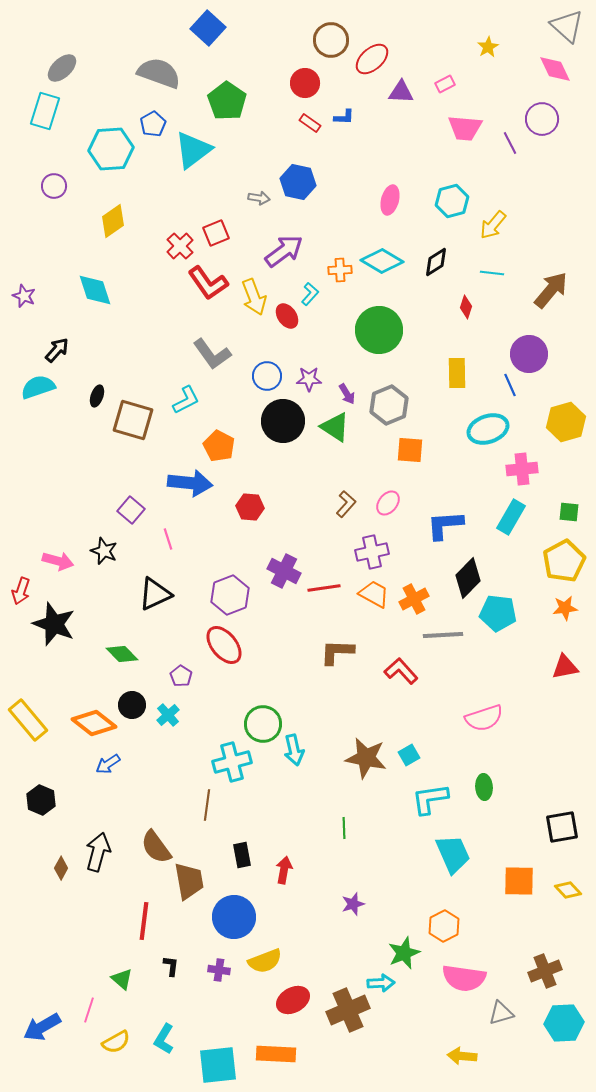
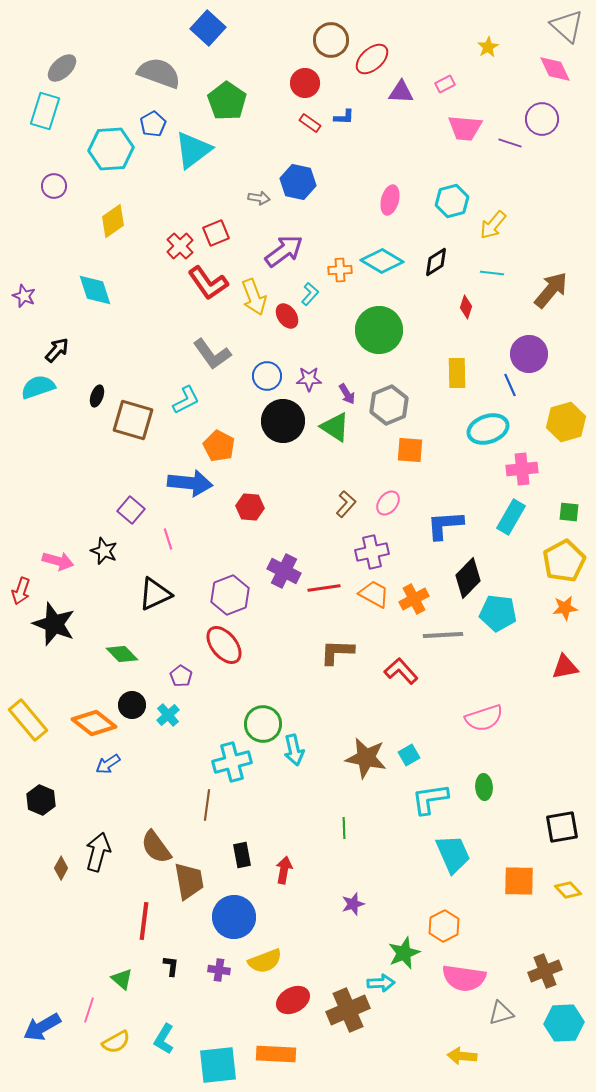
purple line at (510, 143): rotated 45 degrees counterclockwise
